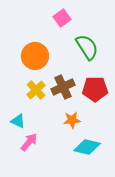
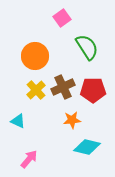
red pentagon: moved 2 px left, 1 px down
pink arrow: moved 17 px down
